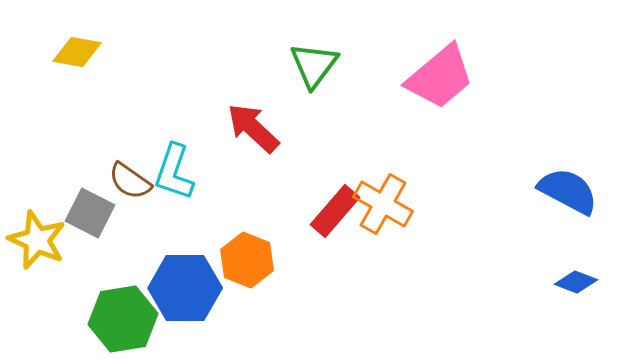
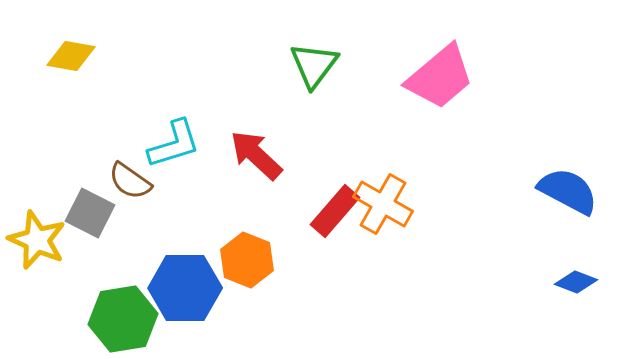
yellow diamond: moved 6 px left, 4 px down
red arrow: moved 3 px right, 27 px down
cyan L-shape: moved 28 px up; rotated 126 degrees counterclockwise
